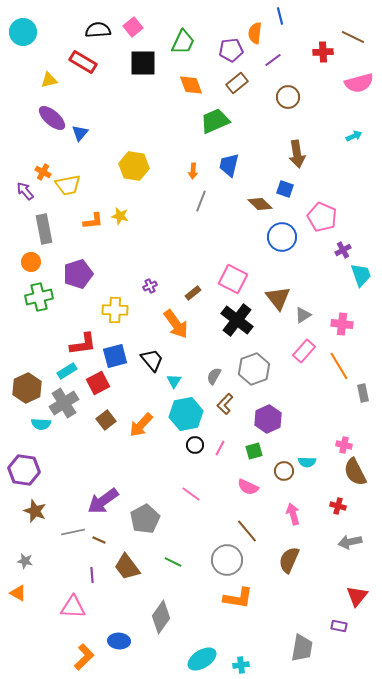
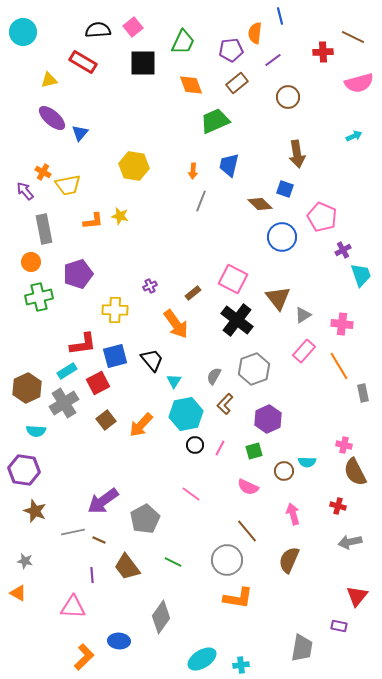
cyan semicircle at (41, 424): moved 5 px left, 7 px down
